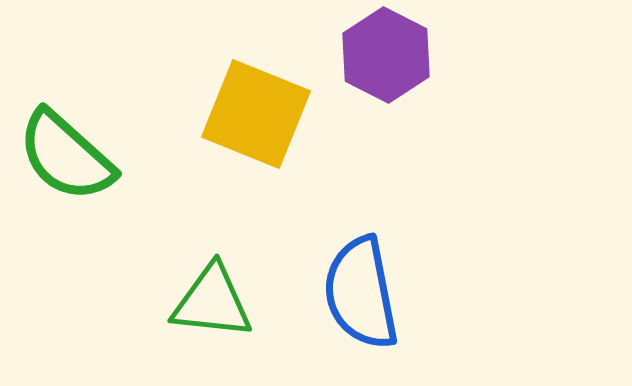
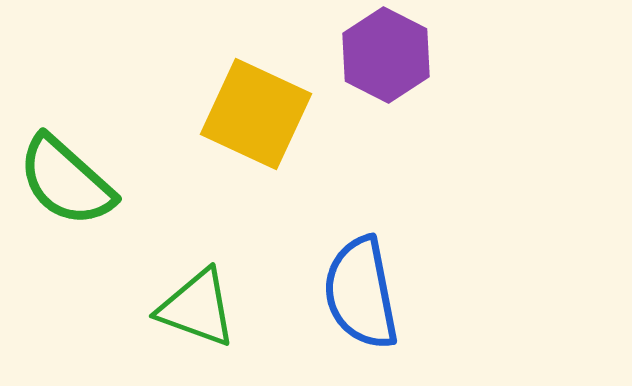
yellow square: rotated 3 degrees clockwise
green semicircle: moved 25 px down
green triangle: moved 15 px left, 6 px down; rotated 14 degrees clockwise
